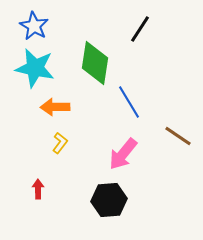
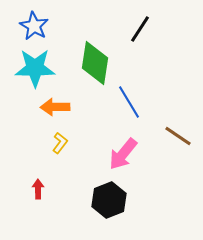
cyan star: rotated 12 degrees counterclockwise
black hexagon: rotated 16 degrees counterclockwise
